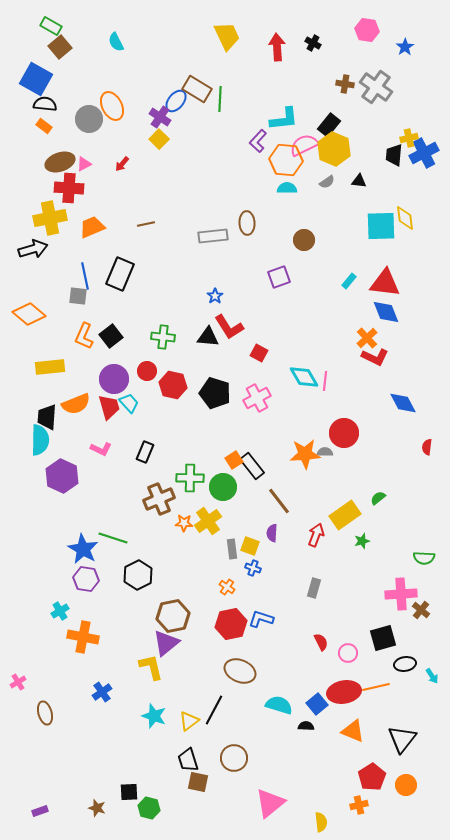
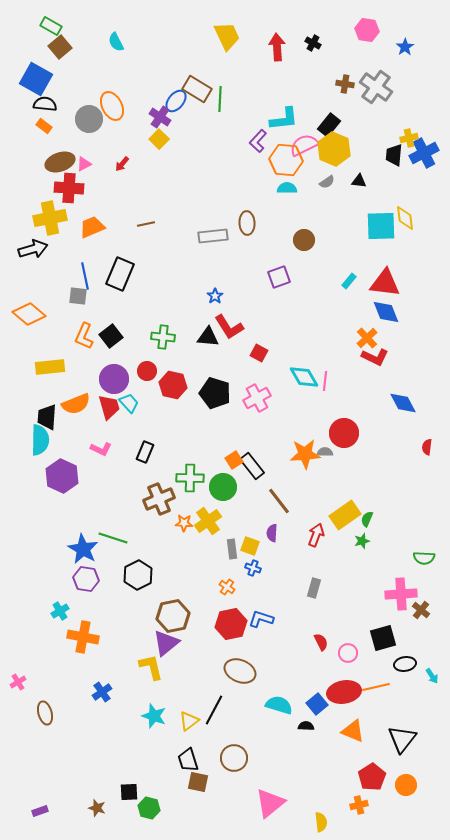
green semicircle at (378, 498): moved 11 px left, 21 px down; rotated 28 degrees counterclockwise
